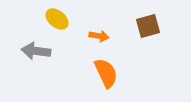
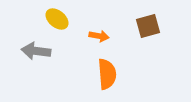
orange semicircle: moved 1 px right, 1 px down; rotated 20 degrees clockwise
